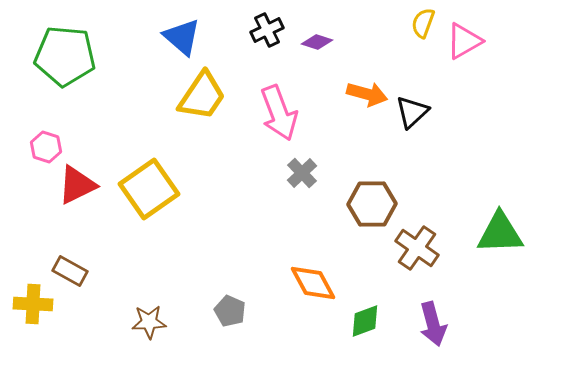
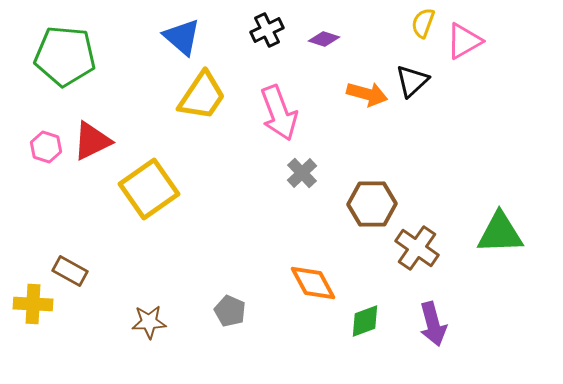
purple diamond: moved 7 px right, 3 px up
black triangle: moved 31 px up
red triangle: moved 15 px right, 44 px up
